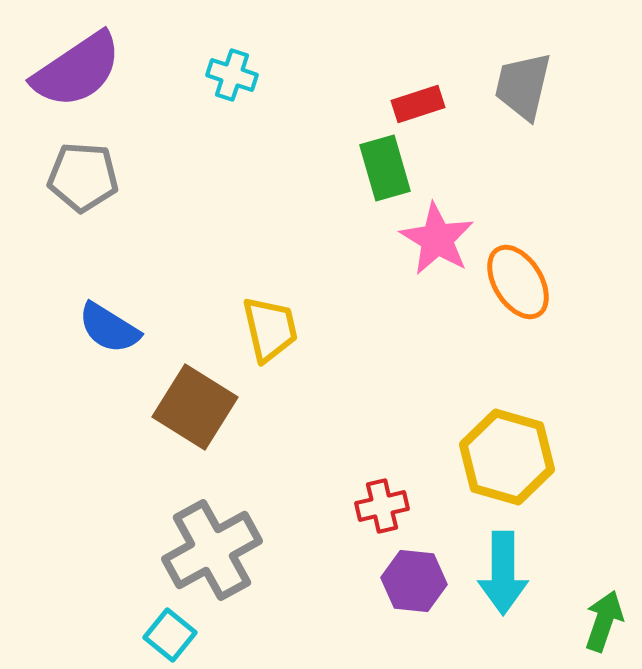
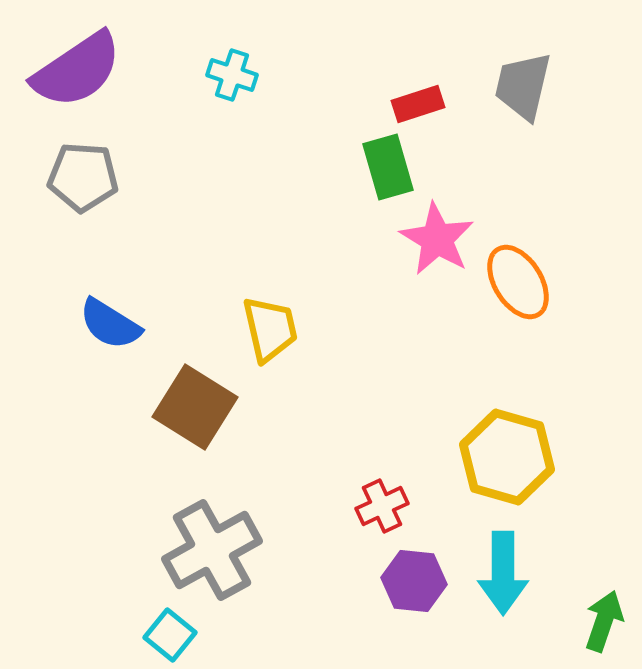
green rectangle: moved 3 px right, 1 px up
blue semicircle: moved 1 px right, 4 px up
red cross: rotated 12 degrees counterclockwise
